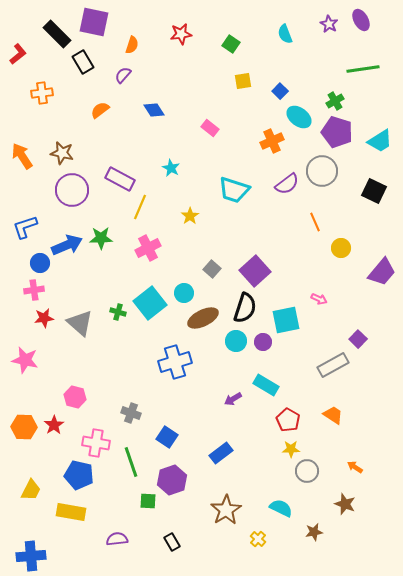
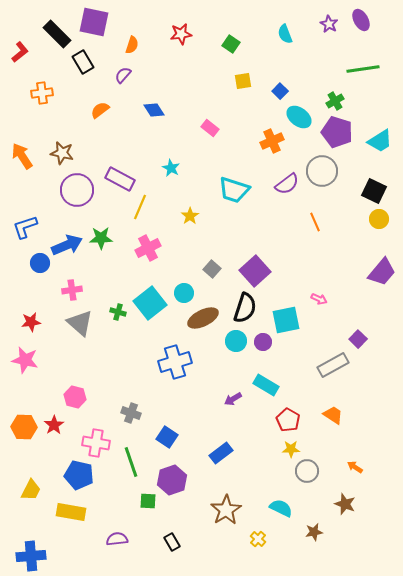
red L-shape at (18, 54): moved 2 px right, 2 px up
purple circle at (72, 190): moved 5 px right
yellow circle at (341, 248): moved 38 px right, 29 px up
pink cross at (34, 290): moved 38 px right
red star at (44, 318): moved 13 px left, 4 px down
